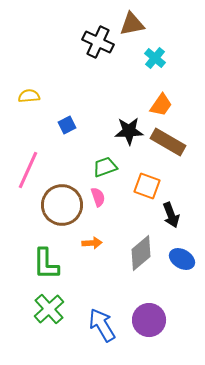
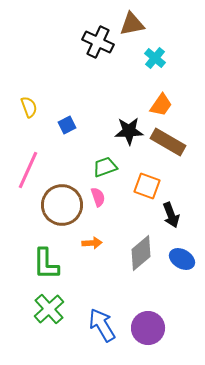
yellow semicircle: moved 11 px down; rotated 75 degrees clockwise
purple circle: moved 1 px left, 8 px down
